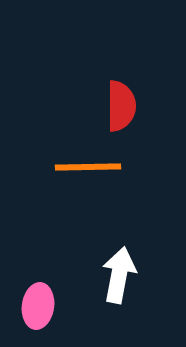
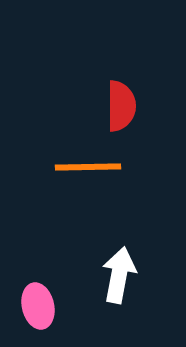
pink ellipse: rotated 21 degrees counterclockwise
